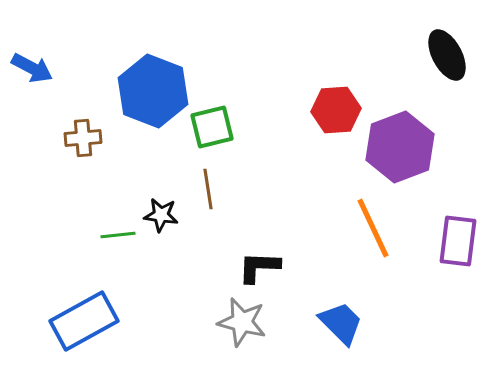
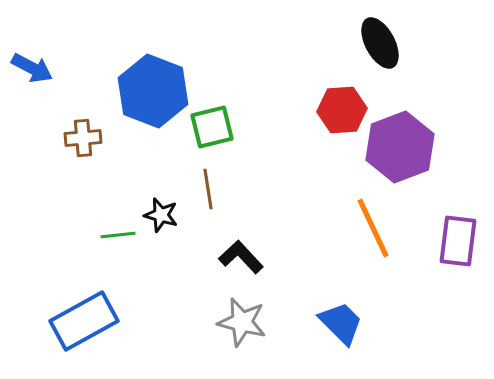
black ellipse: moved 67 px left, 12 px up
red hexagon: moved 6 px right
black star: rotated 8 degrees clockwise
black L-shape: moved 18 px left, 10 px up; rotated 45 degrees clockwise
